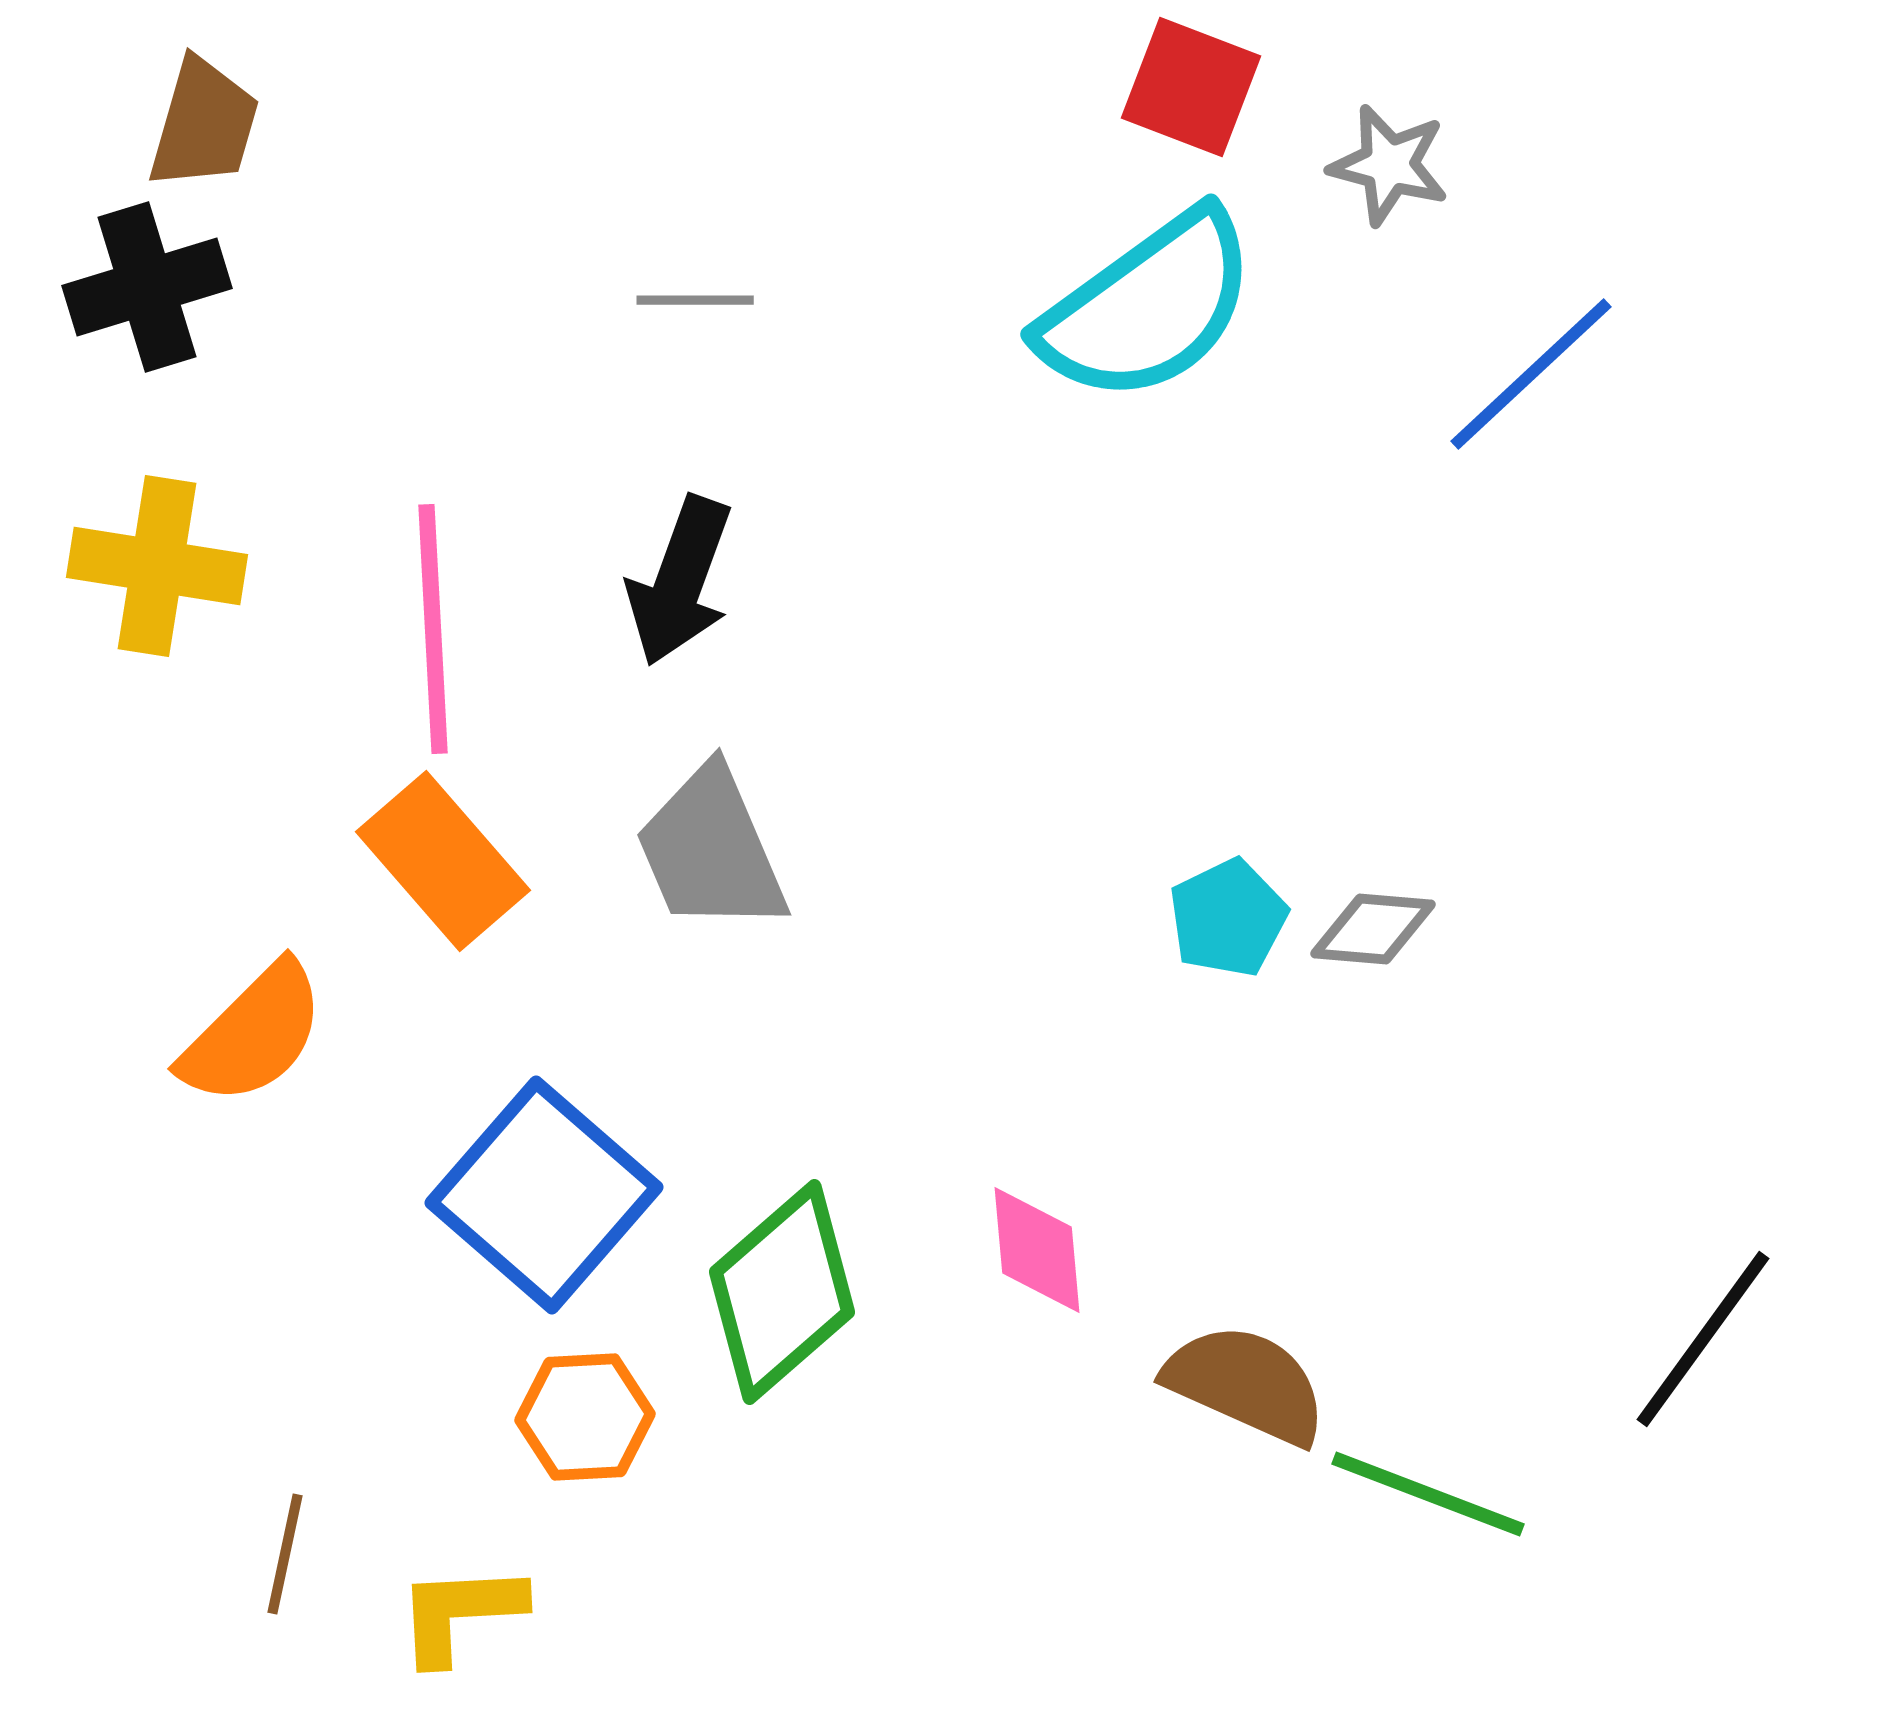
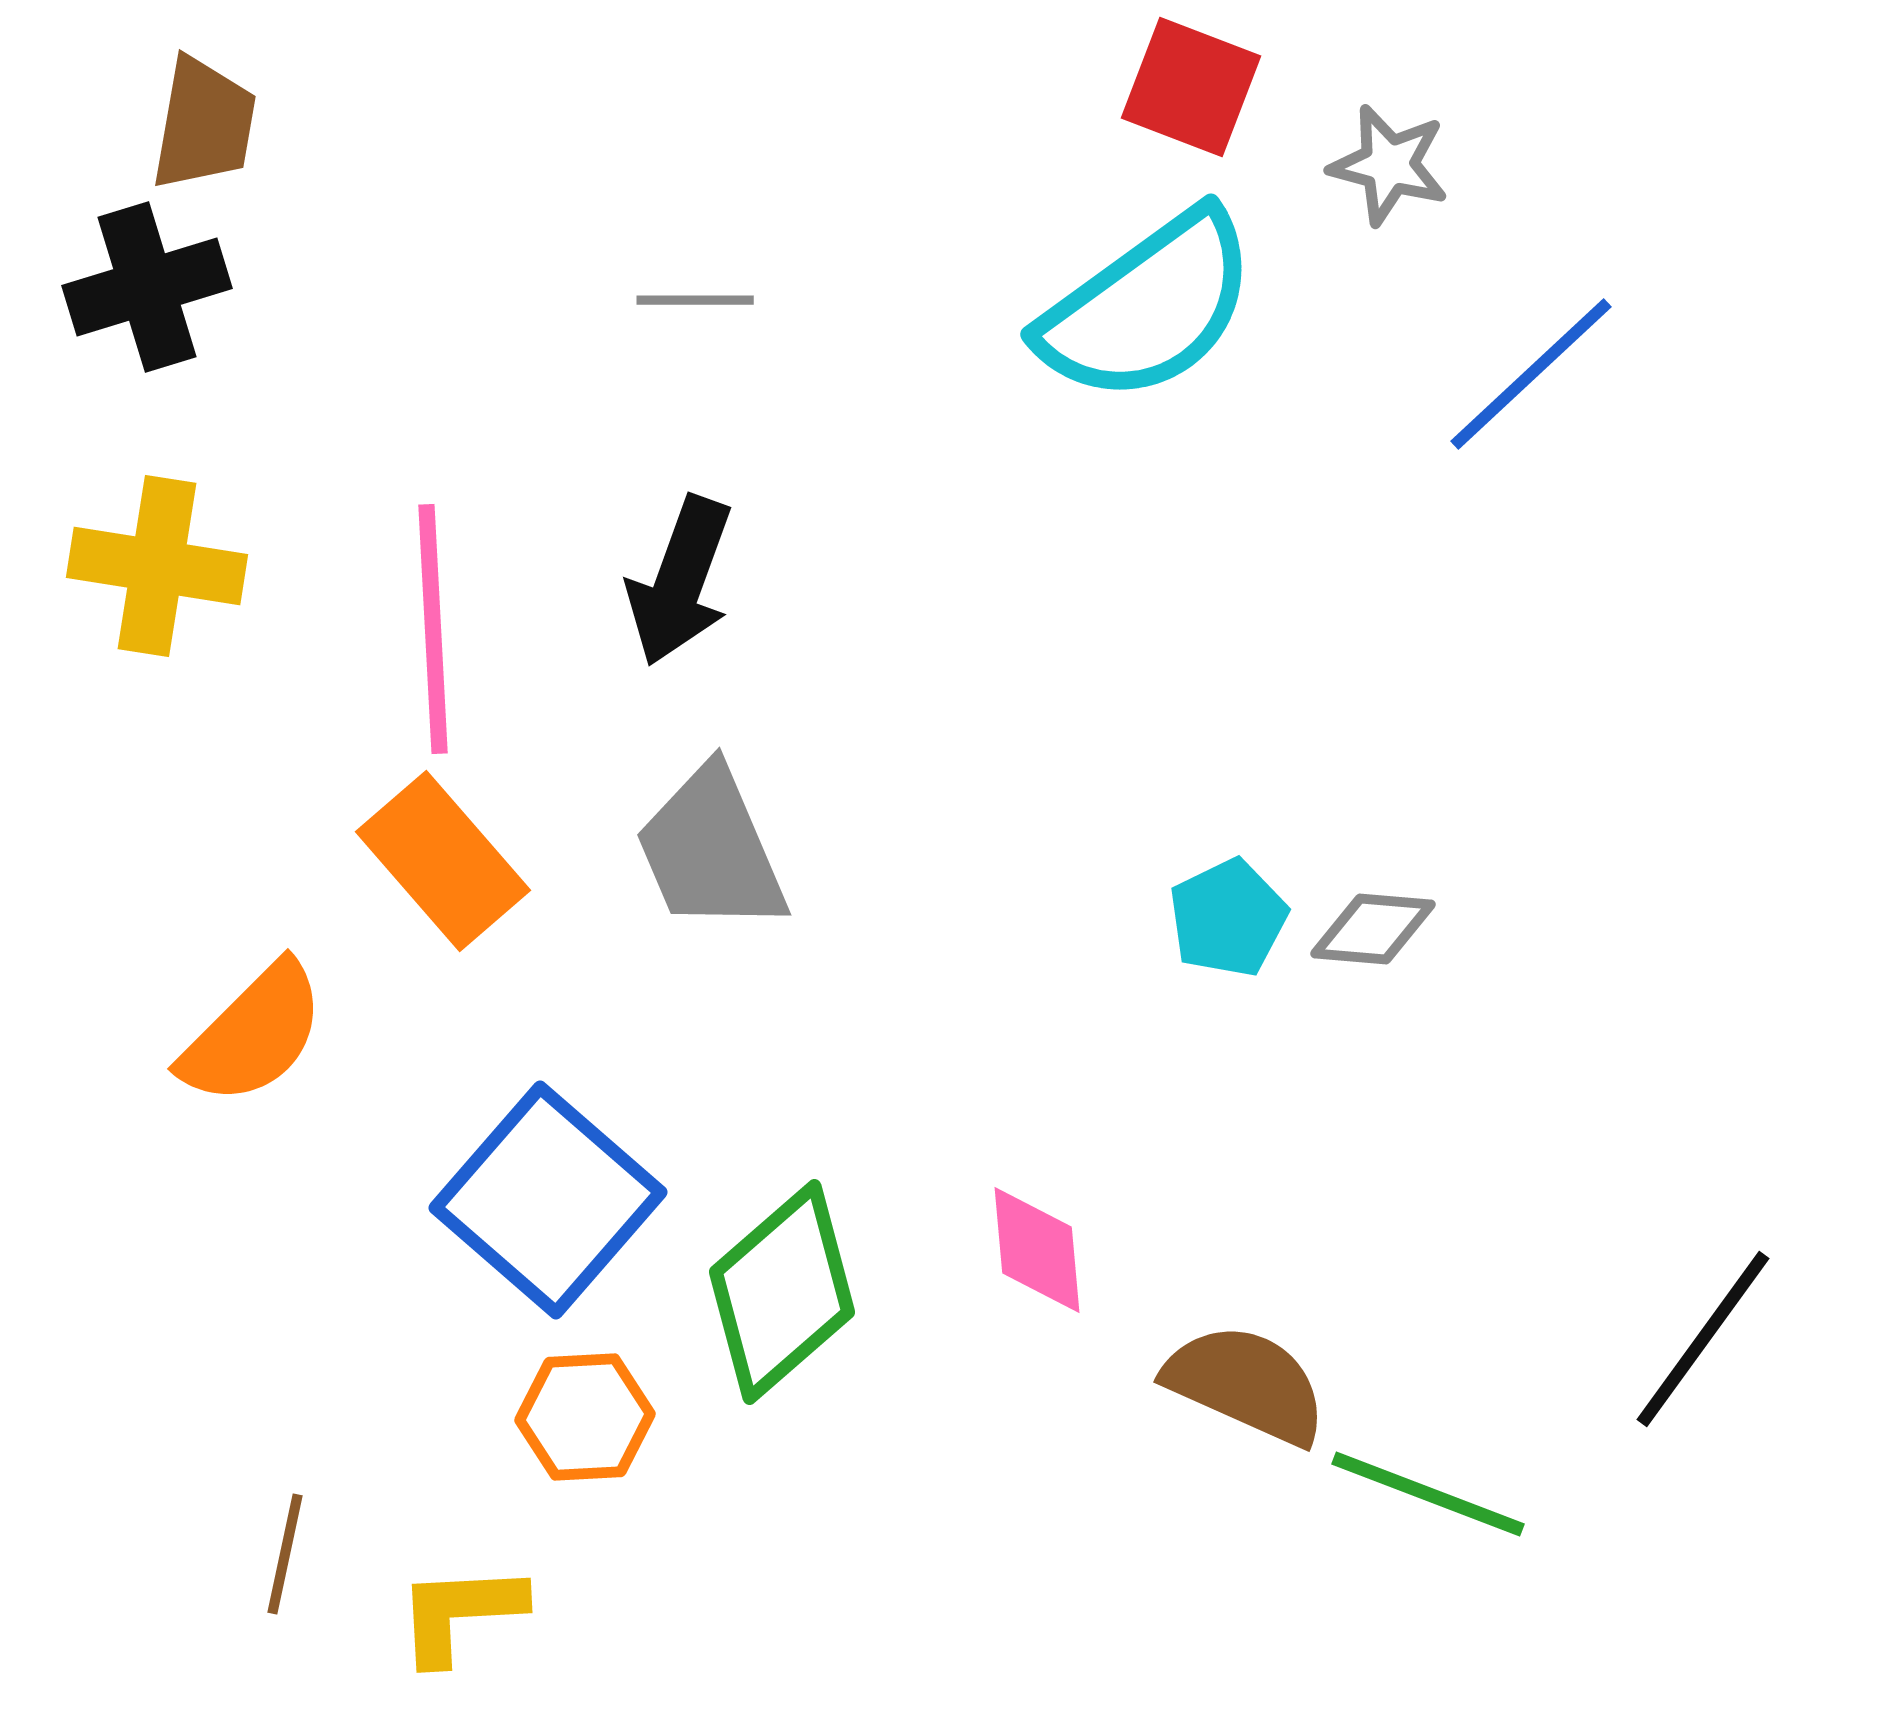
brown trapezoid: rotated 6 degrees counterclockwise
blue square: moved 4 px right, 5 px down
